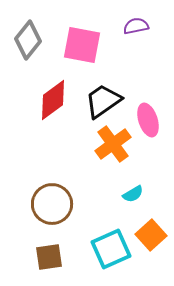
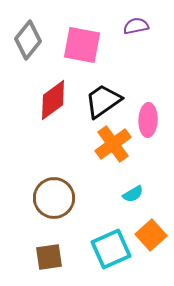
pink ellipse: rotated 20 degrees clockwise
brown circle: moved 2 px right, 6 px up
